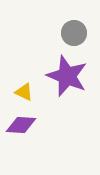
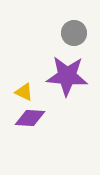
purple star: rotated 18 degrees counterclockwise
purple diamond: moved 9 px right, 7 px up
